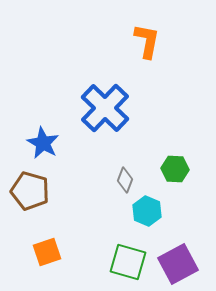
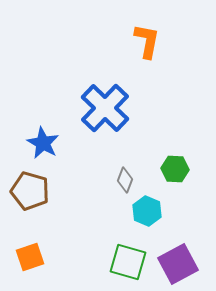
orange square: moved 17 px left, 5 px down
